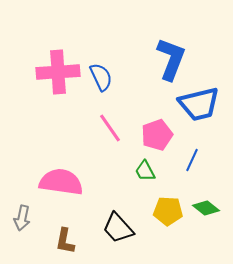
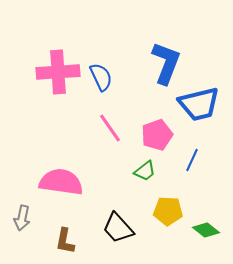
blue L-shape: moved 5 px left, 4 px down
green trapezoid: rotated 100 degrees counterclockwise
green diamond: moved 22 px down
